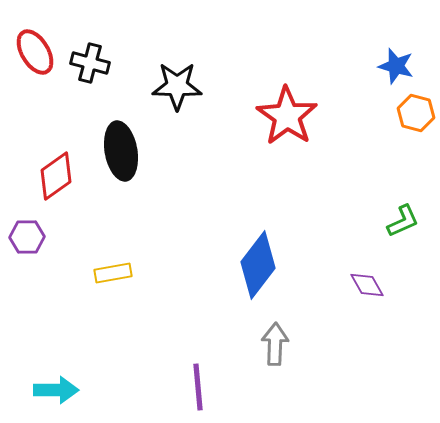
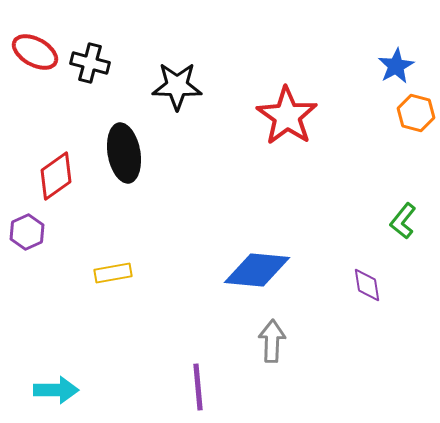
red ellipse: rotated 30 degrees counterclockwise
blue star: rotated 27 degrees clockwise
black ellipse: moved 3 px right, 2 px down
green L-shape: rotated 153 degrees clockwise
purple hexagon: moved 5 px up; rotated 24 degrees counterclockwise
blue diamond: moved 1 px left, 5 px down; rotated 58 degrees clockwise
purple diamond: rotated 21 degrees clockwise
gray arrow: moved 3 px left, 3 px up
